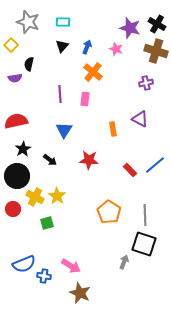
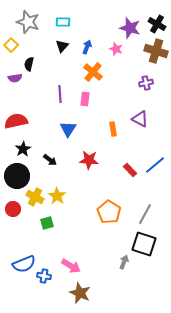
blue triangle: moved 4 px right, 1 px up
gray line: moved 1 px up; rotated 30 degrees clockwise
